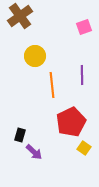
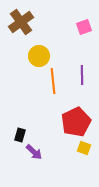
brown cross: moved 1 px right, 6 px down
yellow circle: moved 4 px right
orange line: moved 1 px right, 4 px up
red pentagon: moved 5 px right
yellow square: rotated 16 degrees counterclockwise
